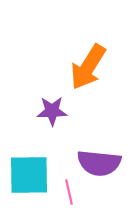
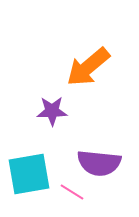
orange arrow: rotated 18 degrees clockwise
cyan square: moved 1 px up; rotated 9 degrees counterclockwise
pink line: moved 3 px right; rotated 45 degrees counterclockwise
